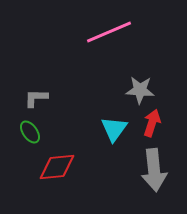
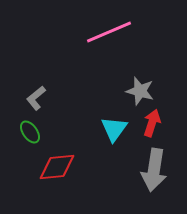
gray star: moved 1 px down; rotated 12 degrees clockwise
gray L-shape: rotated 40 degrees counterclockwise
gray arrow: rotated 15 degrees clockwise
